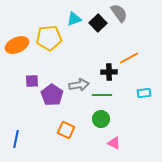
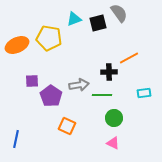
black square: rotated 30 degrees clockwise
yellow pentagon: rotated 15 degrees clockwise
purple pentagon: moved 1 px left, 1 px down
green circle: moved 13 px right, 1 px up
orange square: moved 1 px right, 4 px up
pink triangle: moved 1 px left
